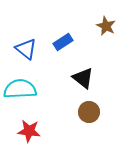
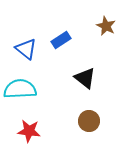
blue rectangle: moved 2 px left, 2 px up
black triangle: moved 2 px right
brown circle: moved 9 px down
